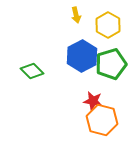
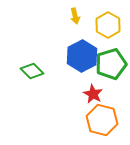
yellow arrow: moved 1 px left, 1 px down
red star: moved 7 px up; rotated 18 degrees clockwise
